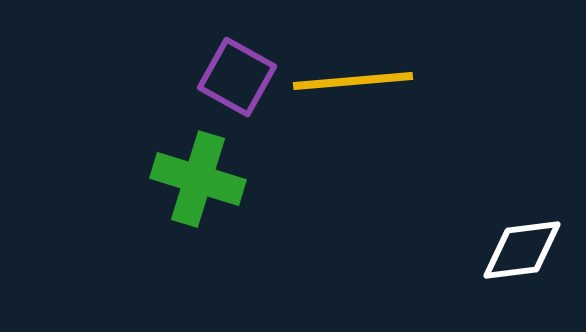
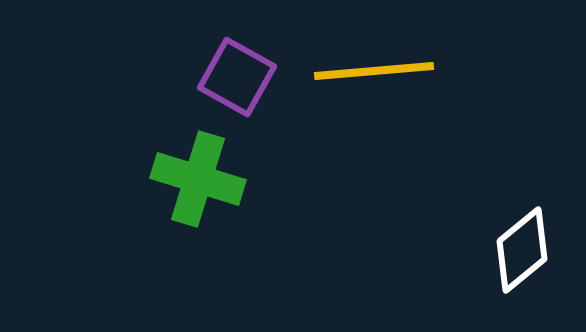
yellow line: moved 21 px right, 10 px up
white diamond: rotated 32 degrees counterclockwise
